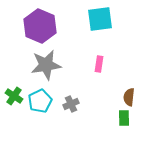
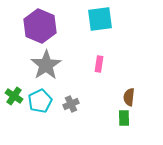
gray star: rotated 24 degrees counterclockwise
